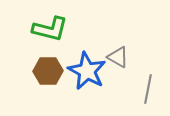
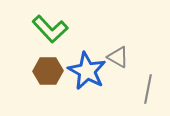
green L-shape: rotated 33 degrees clockwise
